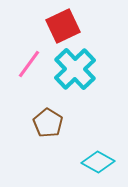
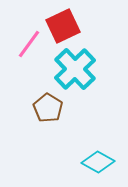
pink line: moved 20 px up
brown pentagon: moved 15 px up
